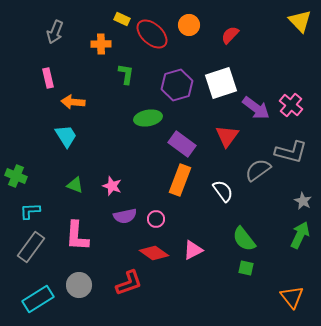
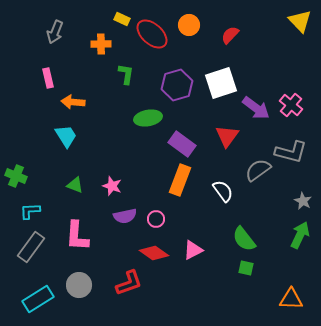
orange triangle: moved 1 px left, 2 px down; rotated 50 degrees counterclockwise
